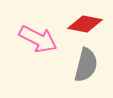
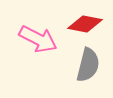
gray semicircle: moved 2 px right
